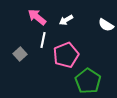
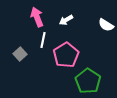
pink arrow: rotated 30 degrees clockwise
pink pentagon: rotated 10 degrees counterclockwise
